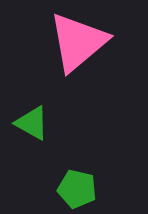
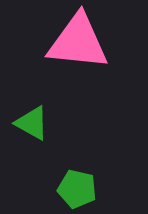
pink triangle: rotated 46 degrees clockwise
